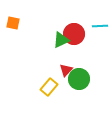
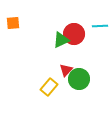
orange square: rotated 16 degrees counterclockwise
